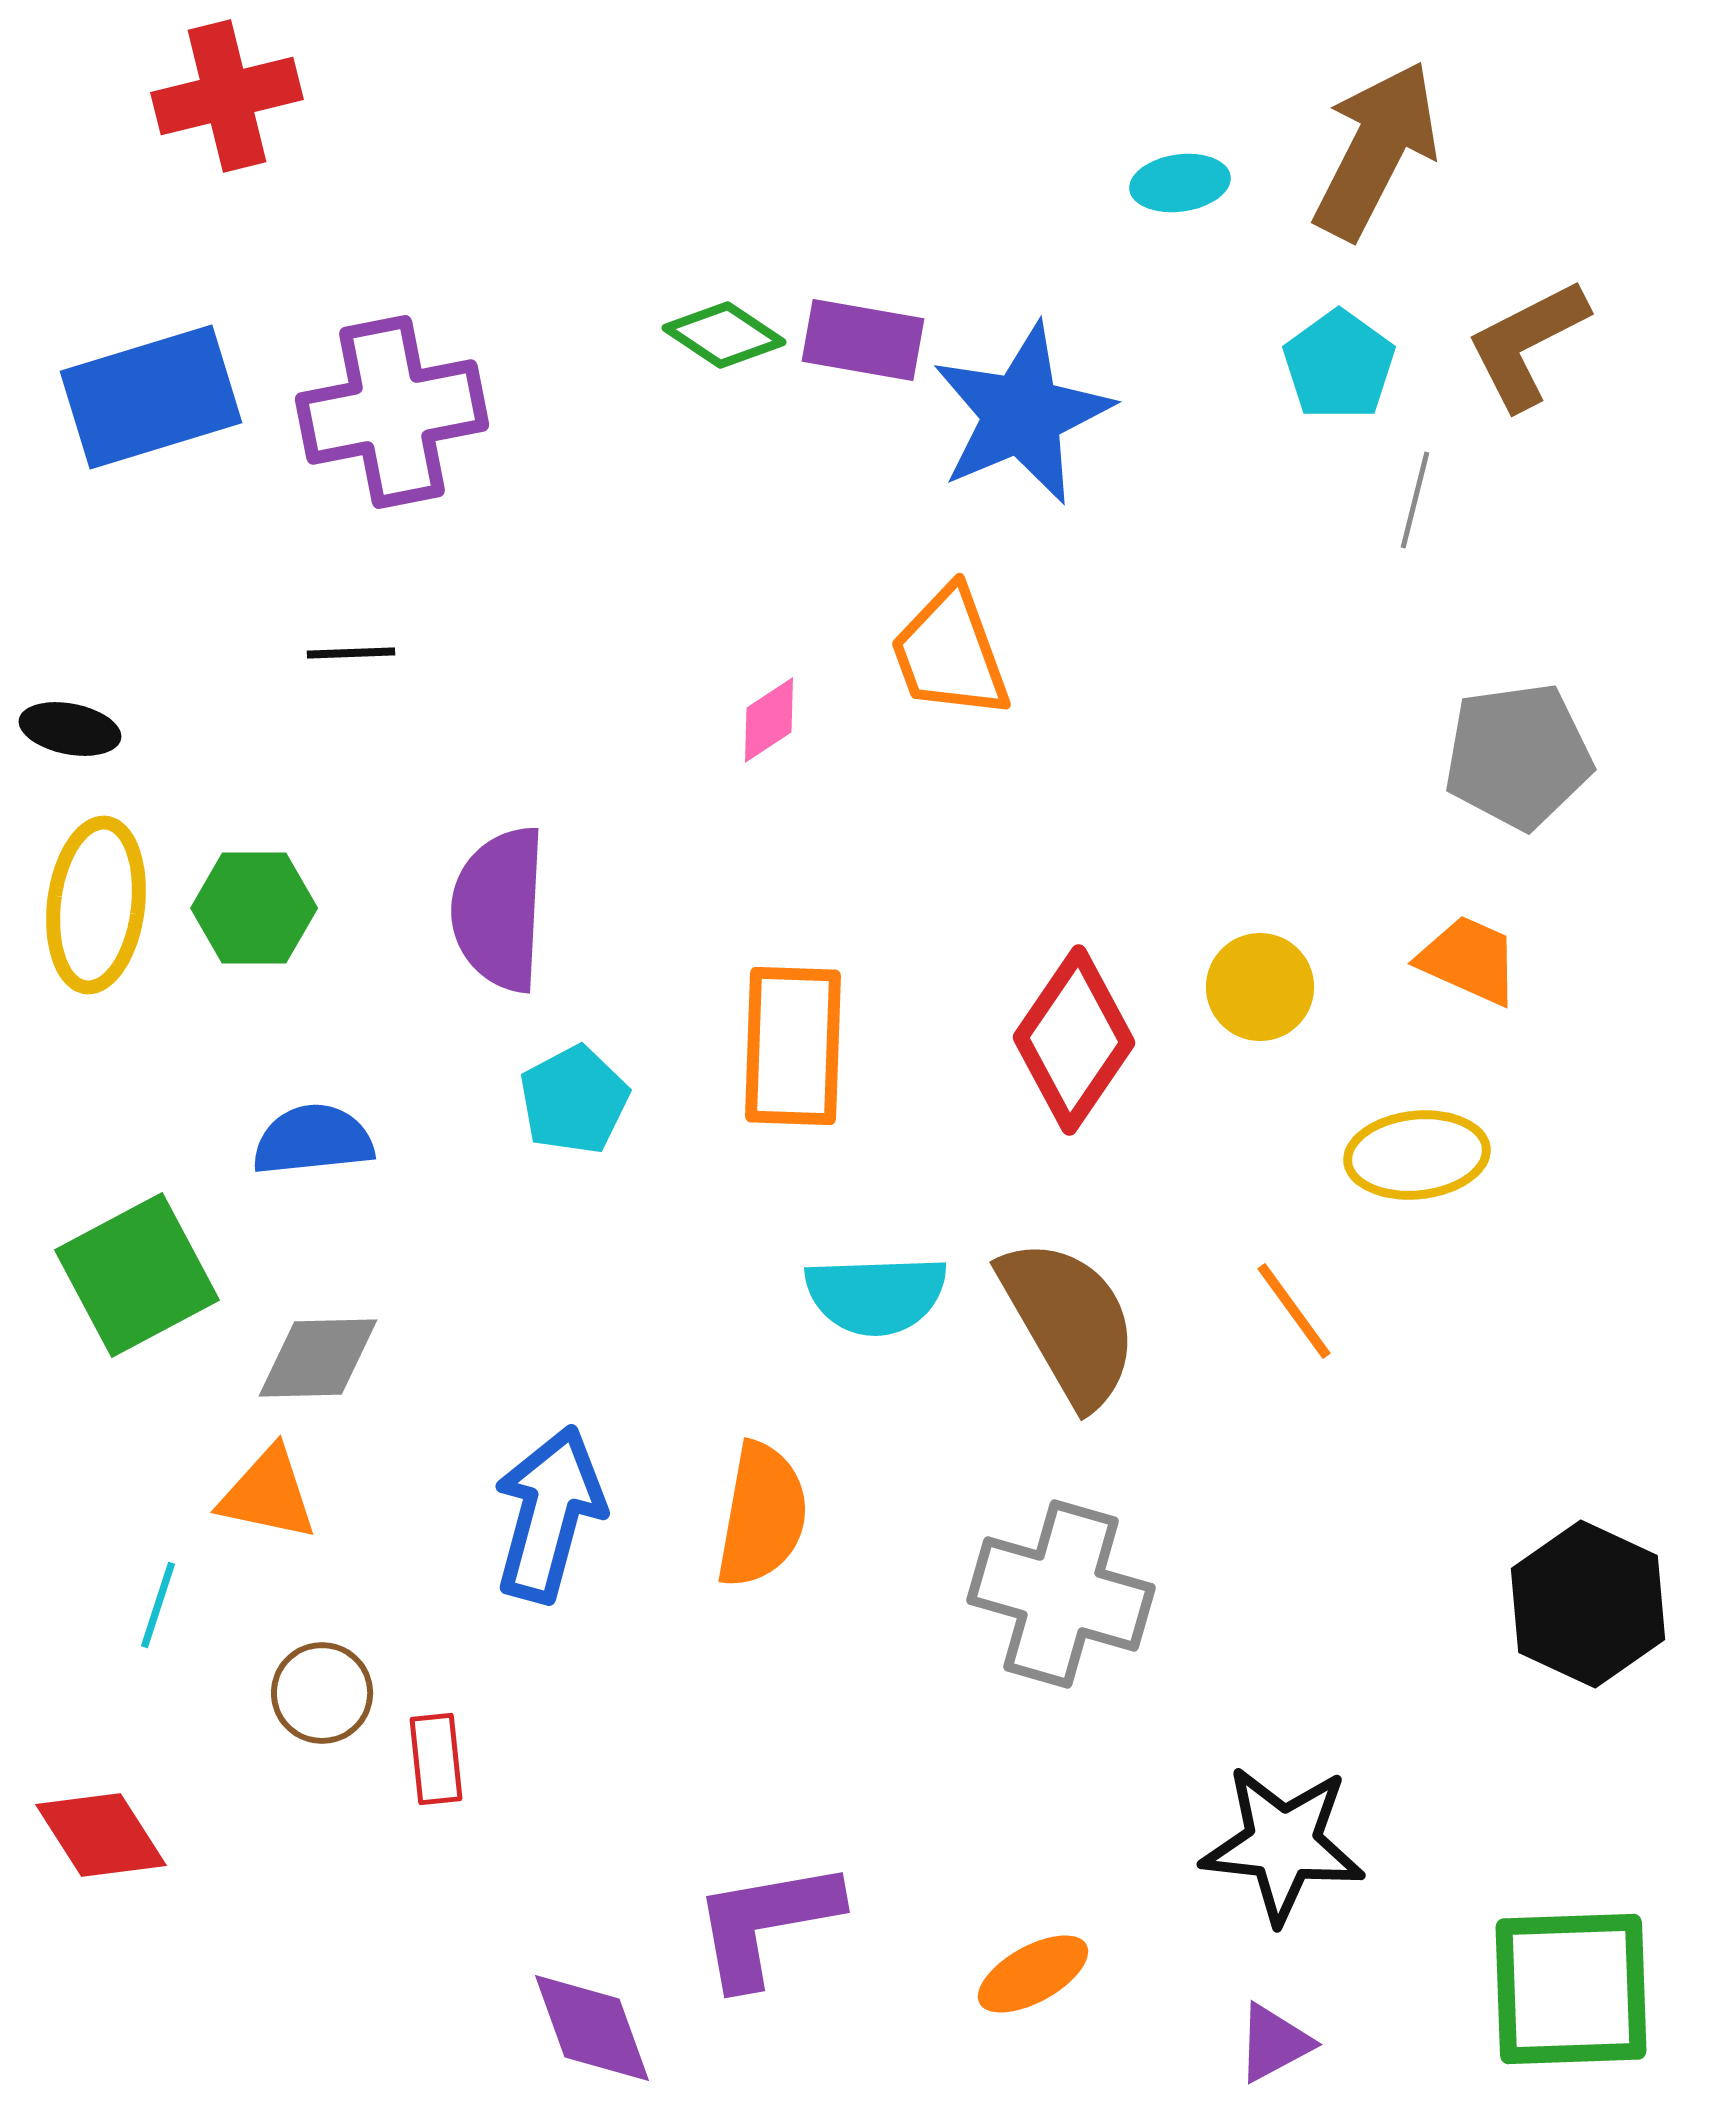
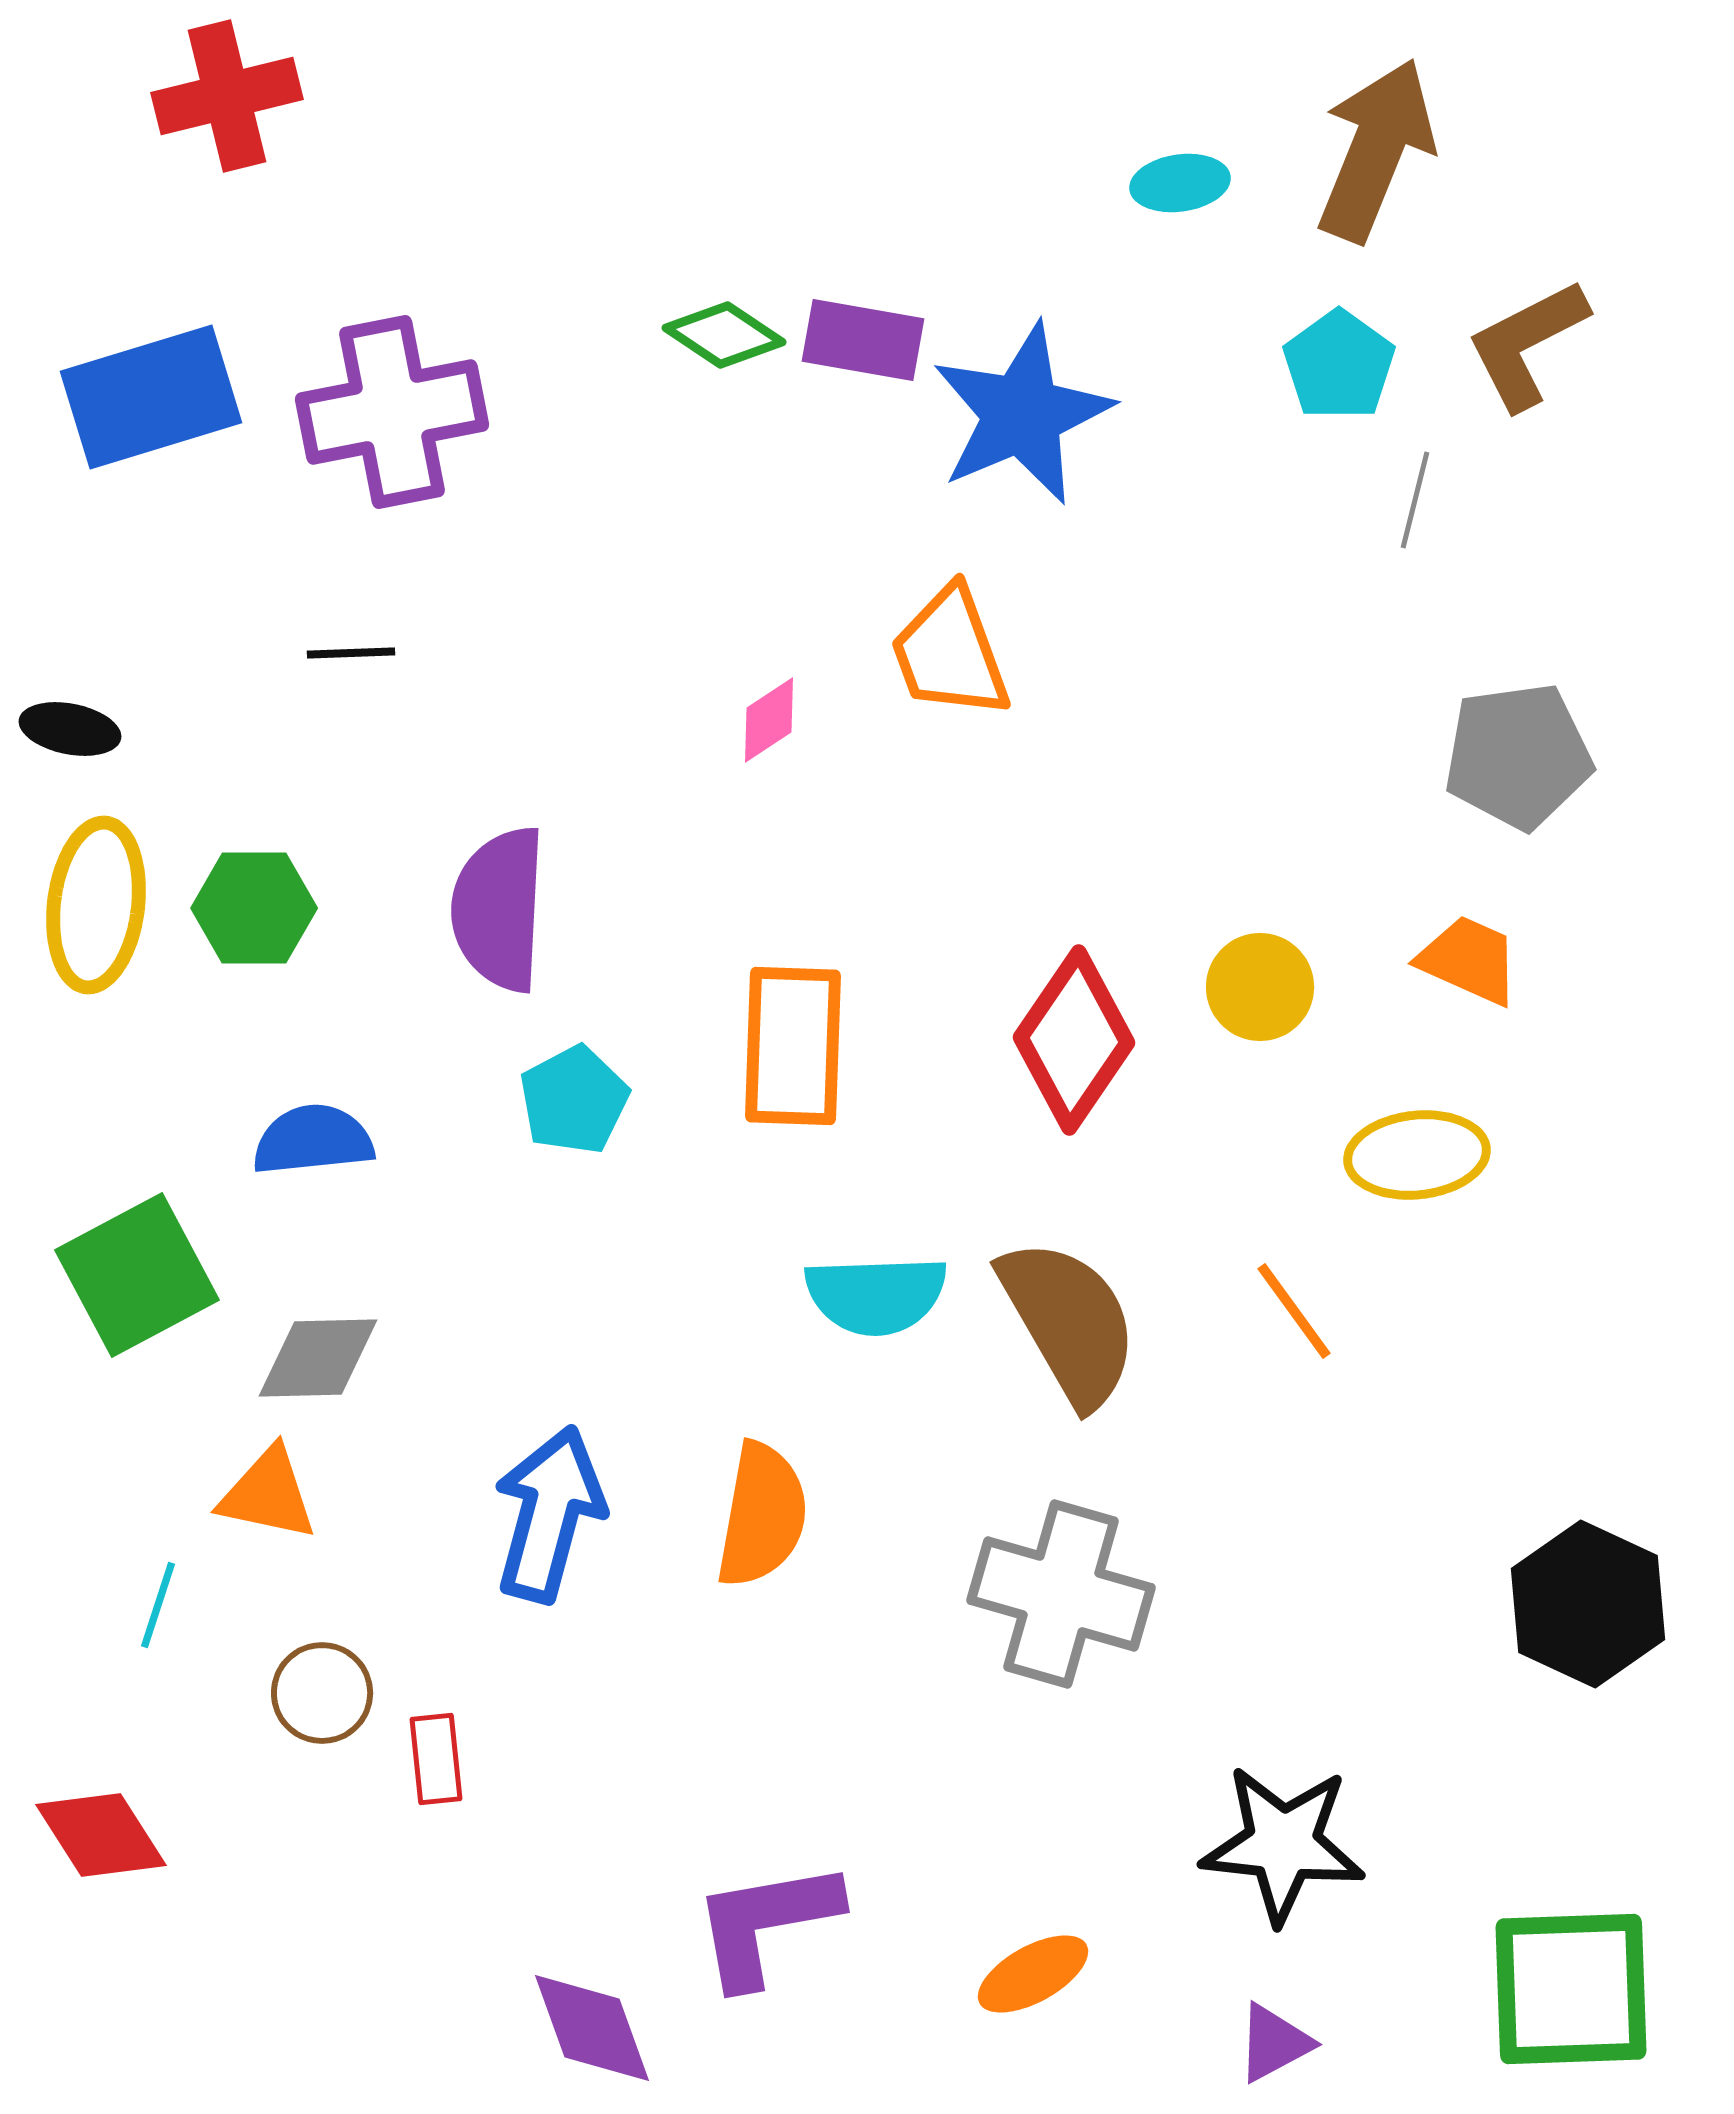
brown arrow at (1376, 150): rotated 5 degrees counterclockwise
